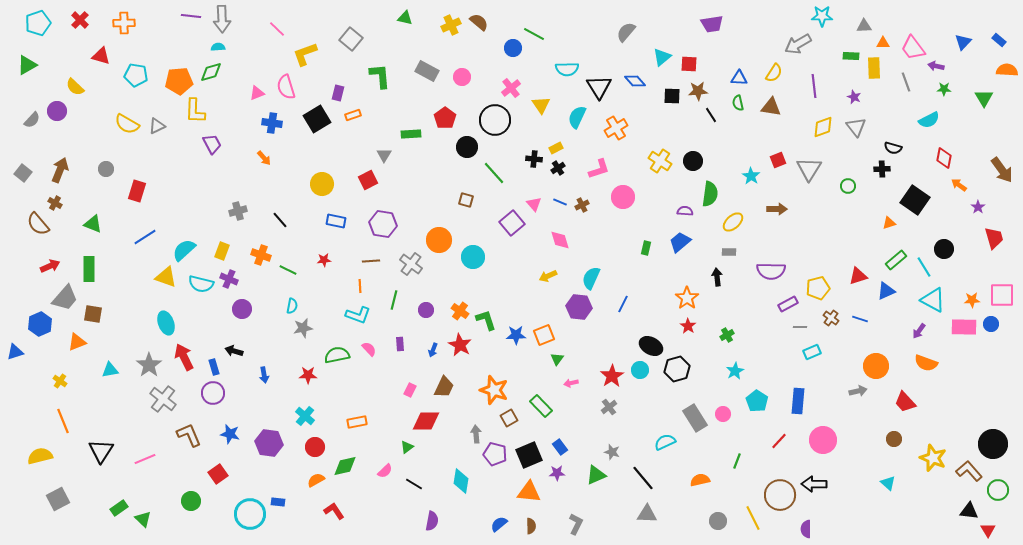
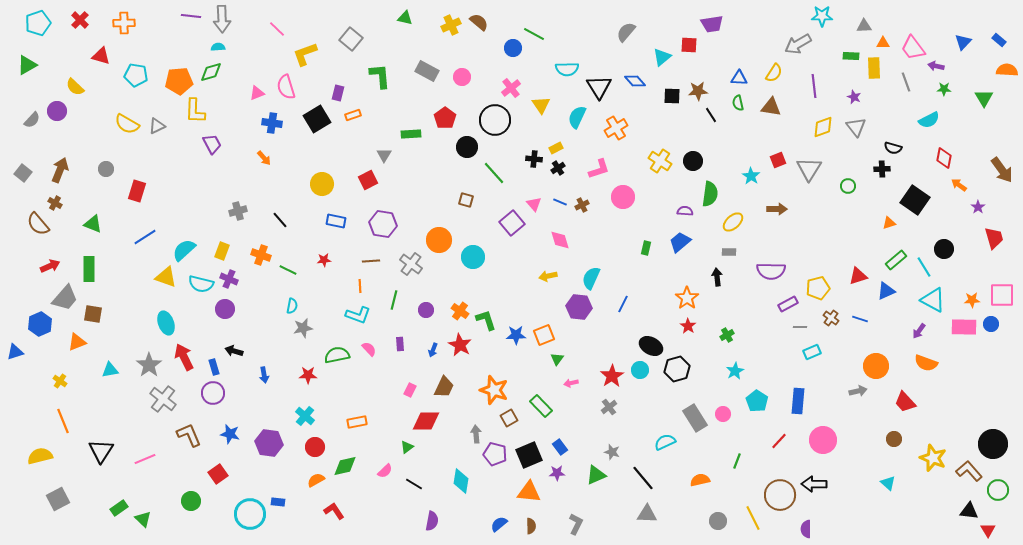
red square at (689, 64): moved 19 px up
yellow arrow at (548, 276): rotated 12 degrees clockwise
purple circle at (242, 309): moved 17 px left
